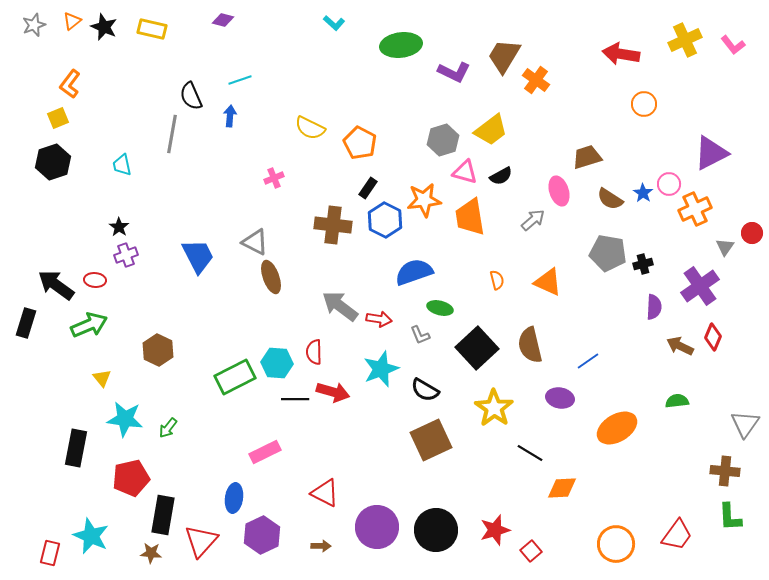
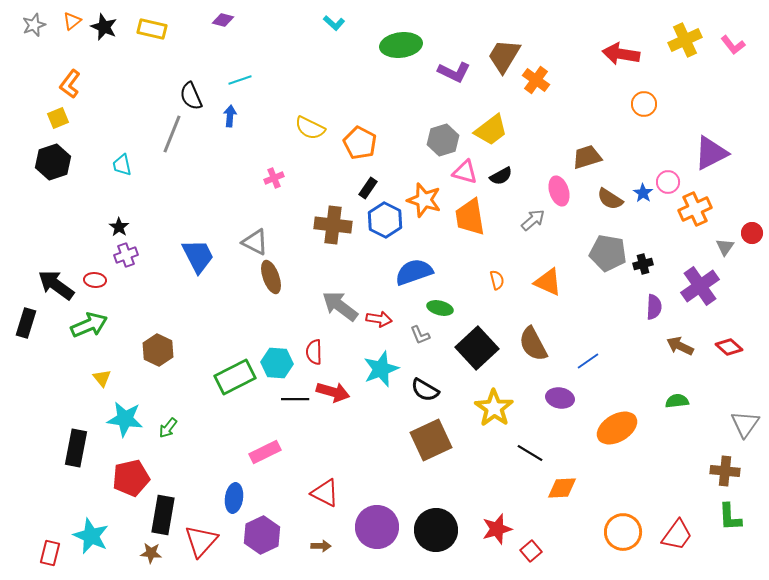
gray line at (172, 134): rotated 12 degrees clockwise
pink circle at (669, 184): moved 1 px left, 2 px up
orange star at (424, 200): rotated 24 degrees clockwise
red diamond at (713, 337): moved 16 px right, 10 px down; rotated 72 degrees counterclockwise
brown semicircle at (530, 345): moved 3 px right, 1 px up; rotated 15 degrees counterclockwise
red star at (495, 530): moved 2 px right, 1 px up
orange circle at (616, 544): moved 7 px right, 12 px up
